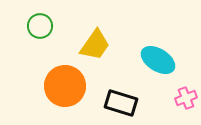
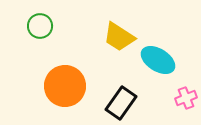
yellow trapezoid: moved 24 px right, 8 px up; rotated 88 degrees clockwise
black rectangle: rotated 72 degrees counterclockwise
